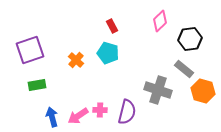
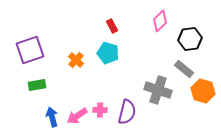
pink arrow: moved 1 px left
